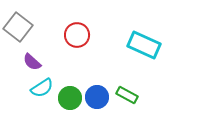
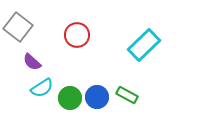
cyan rectangle: rotated 68 degrees counterclockwise
